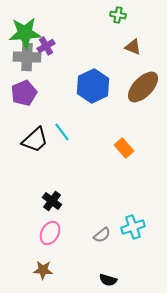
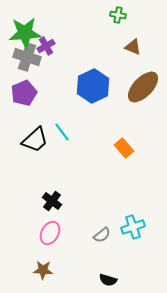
gray cross: rotated 16 degrees clockwise
